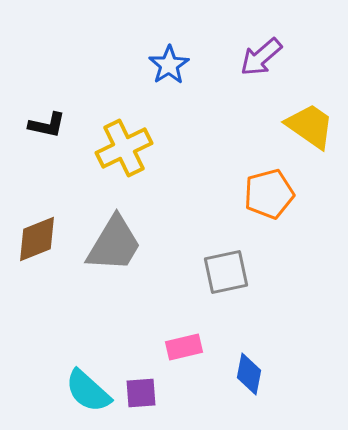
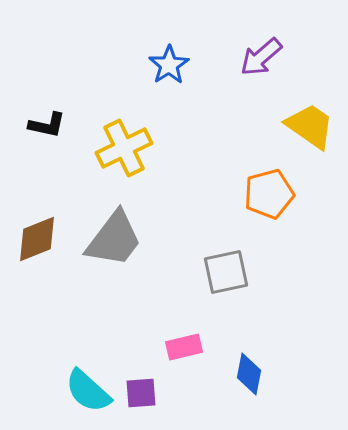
gray trapezoid: moved 5 px up; rotated 6 degrees clockwise
